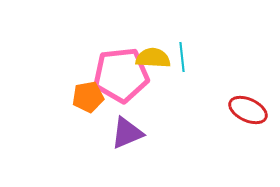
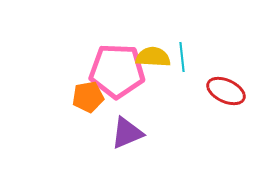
yellow semicircle: moved 1 px up
pink pentagon: moved 4 px left, 4 px up; rotated 8 degrees clockwise
red ellipse: moved 22 px left, 19 px up
